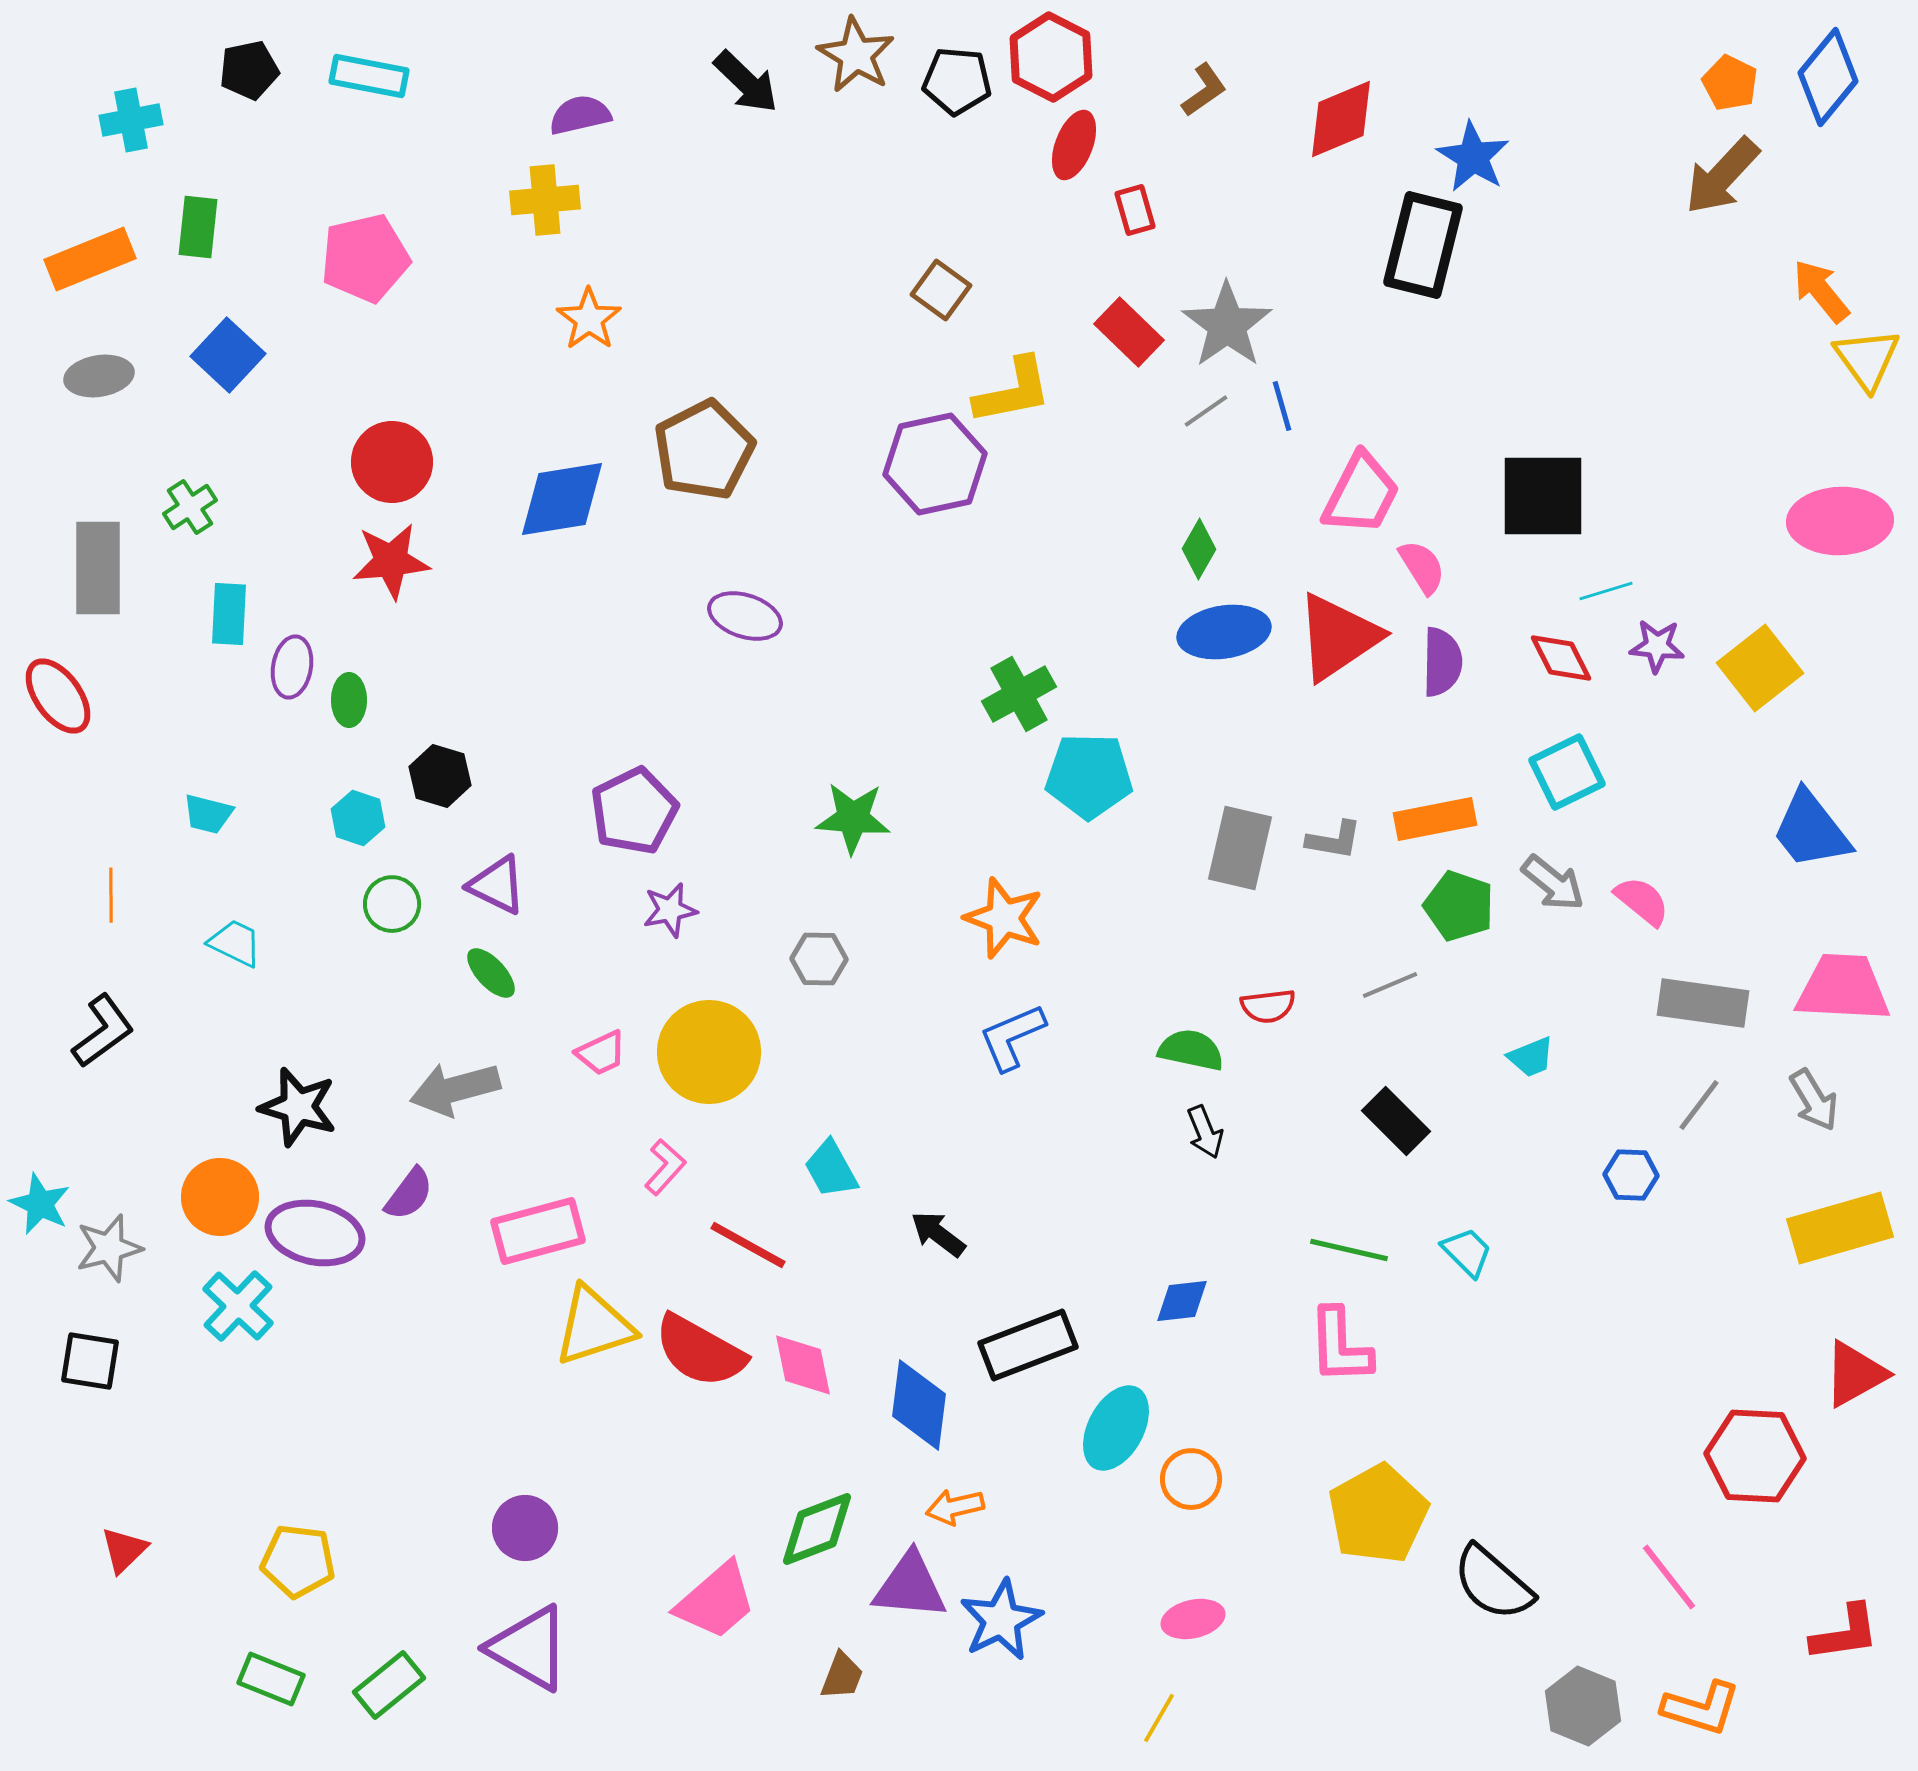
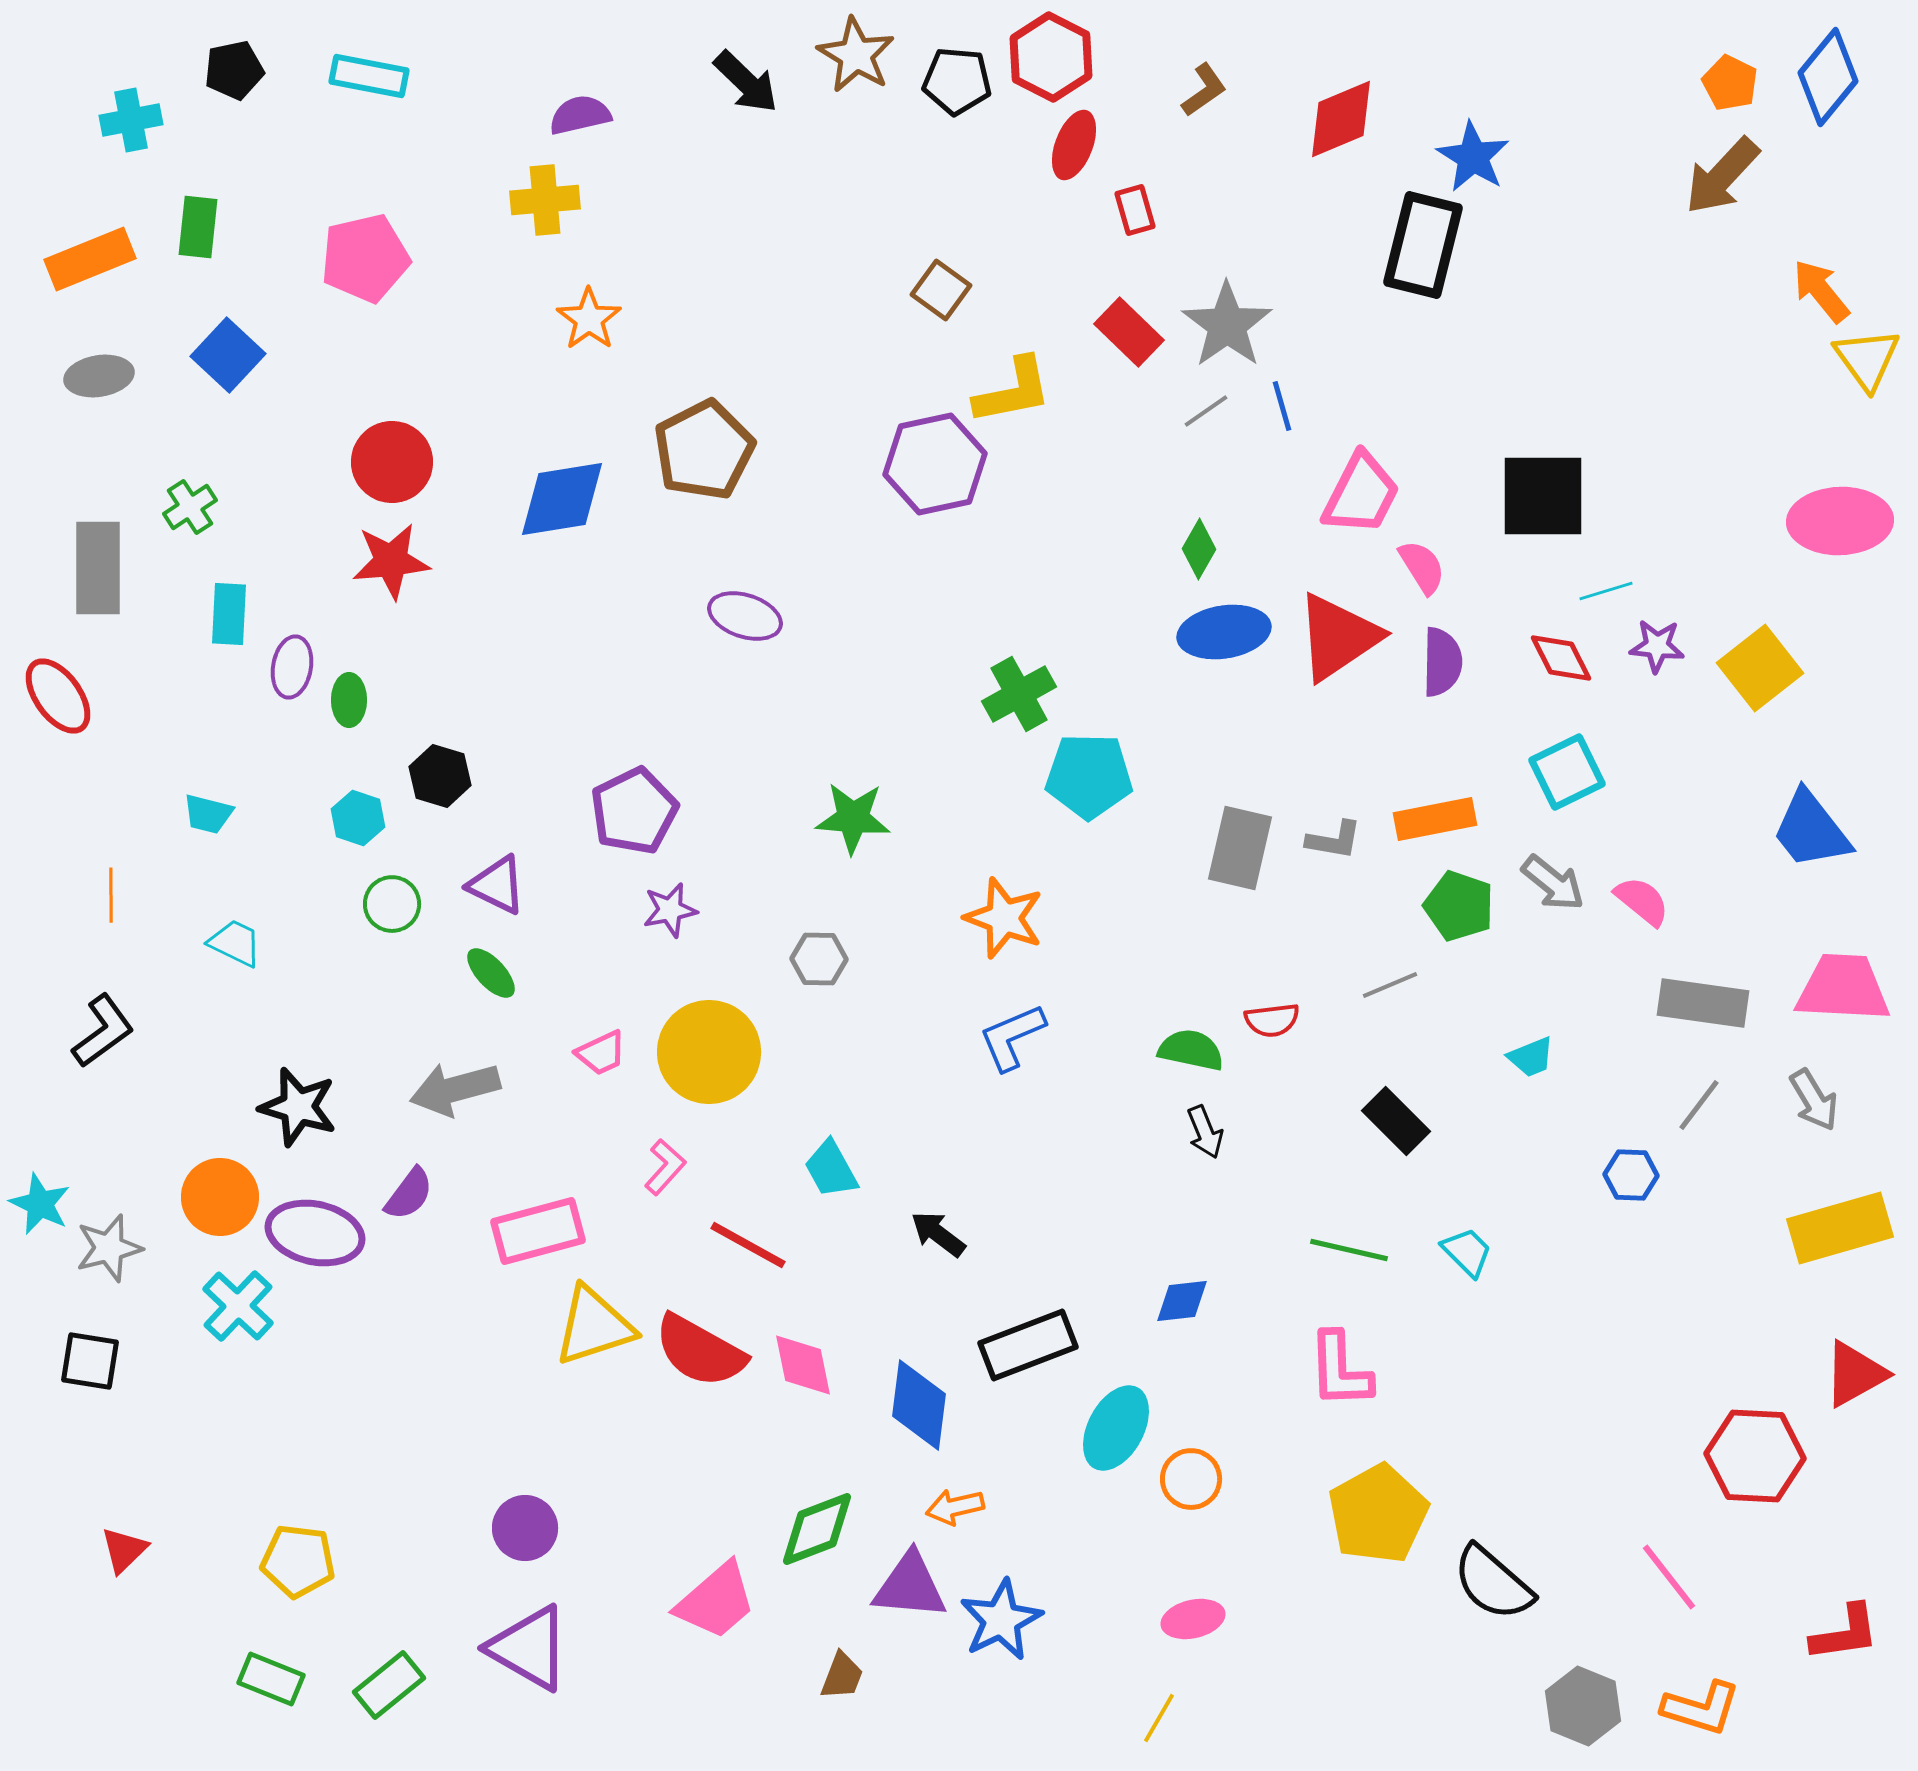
black pentagon at (249, 70): moved 15 px left
red semicircle at (1268, 1006): moved 4 px right, 14 px down
pink L-shape at (1340, 1346): moved 24 px down
